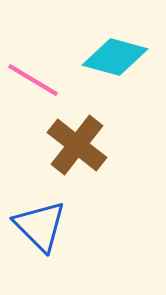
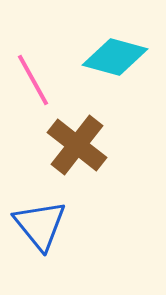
pink line: rotated 30 degrees clockwise
blue triangle: moved 1 px up; rotated 6 degrees clockwise
